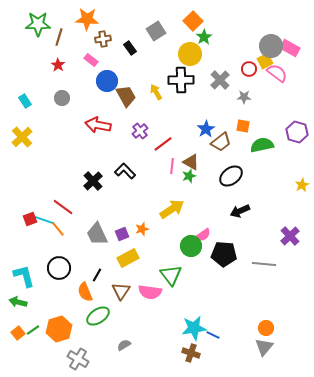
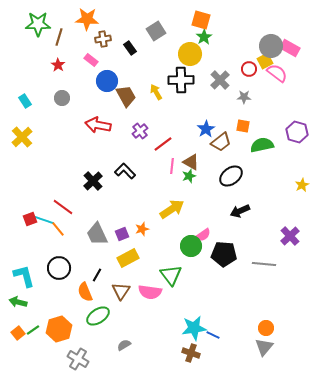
orange square at (193, 21): moved 8 px right, 1 px up; rotated 30 degrees counterclockwise
